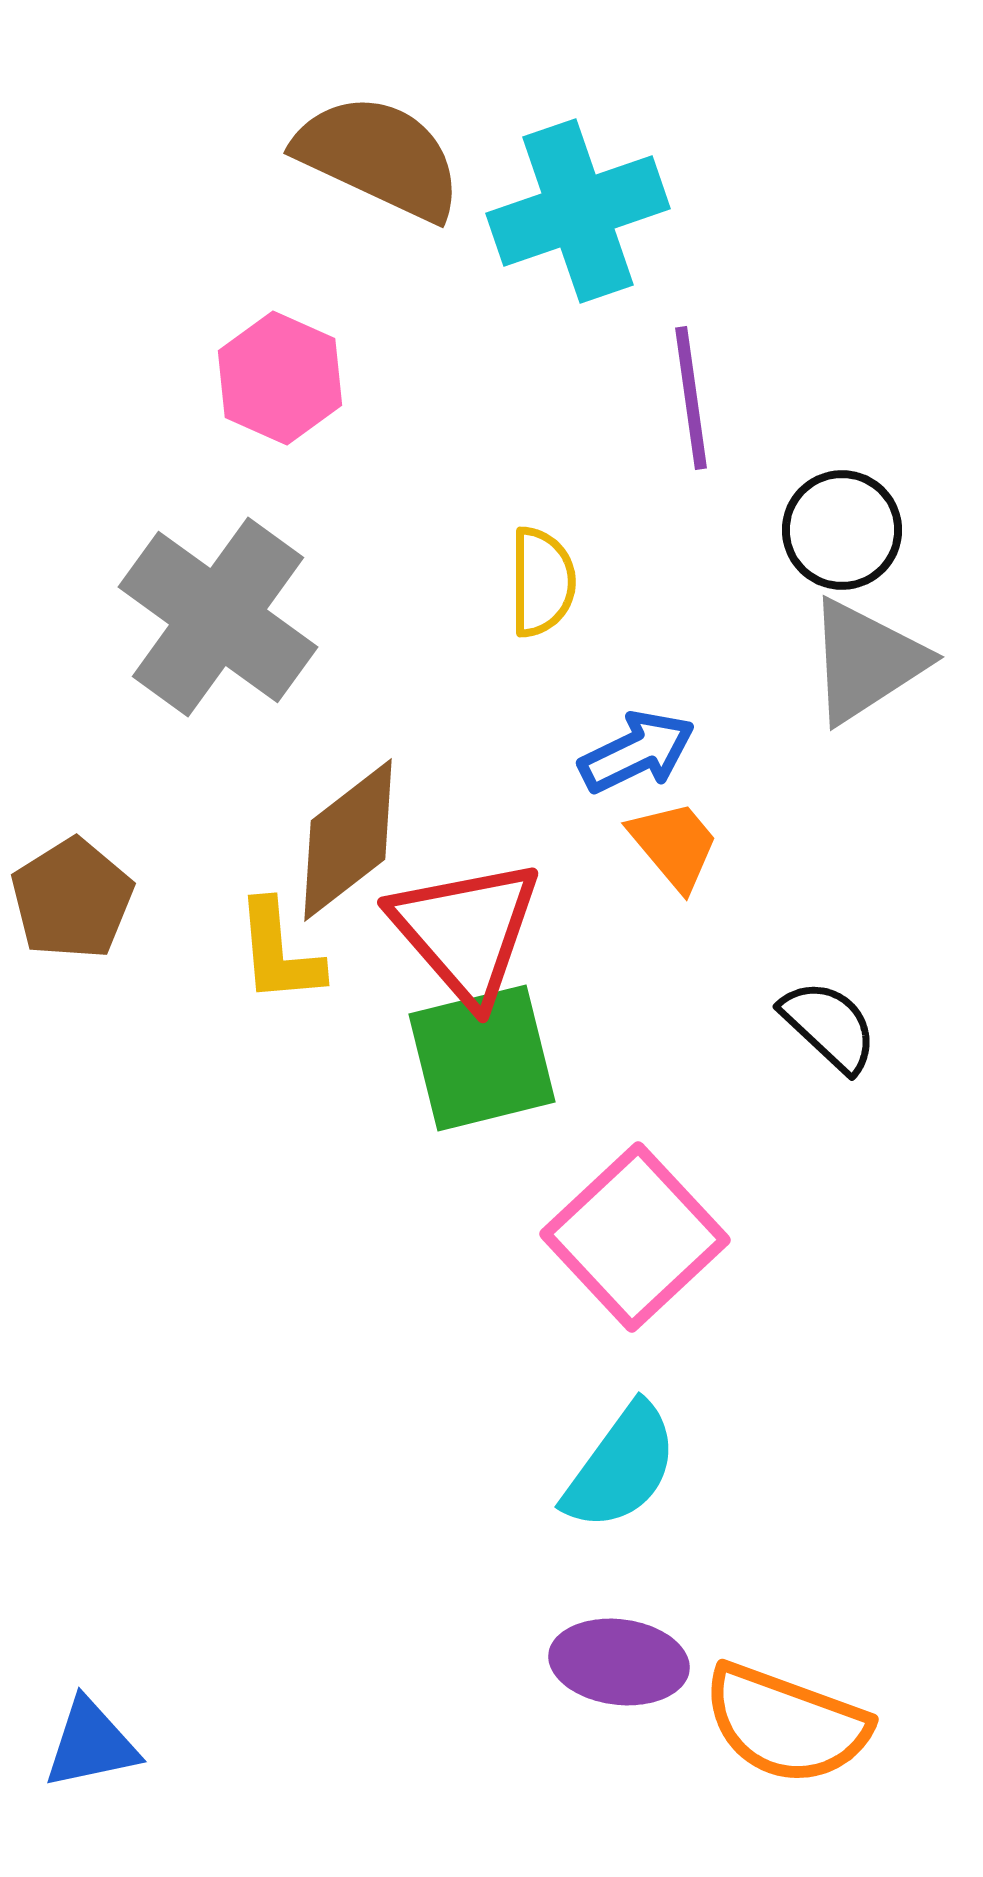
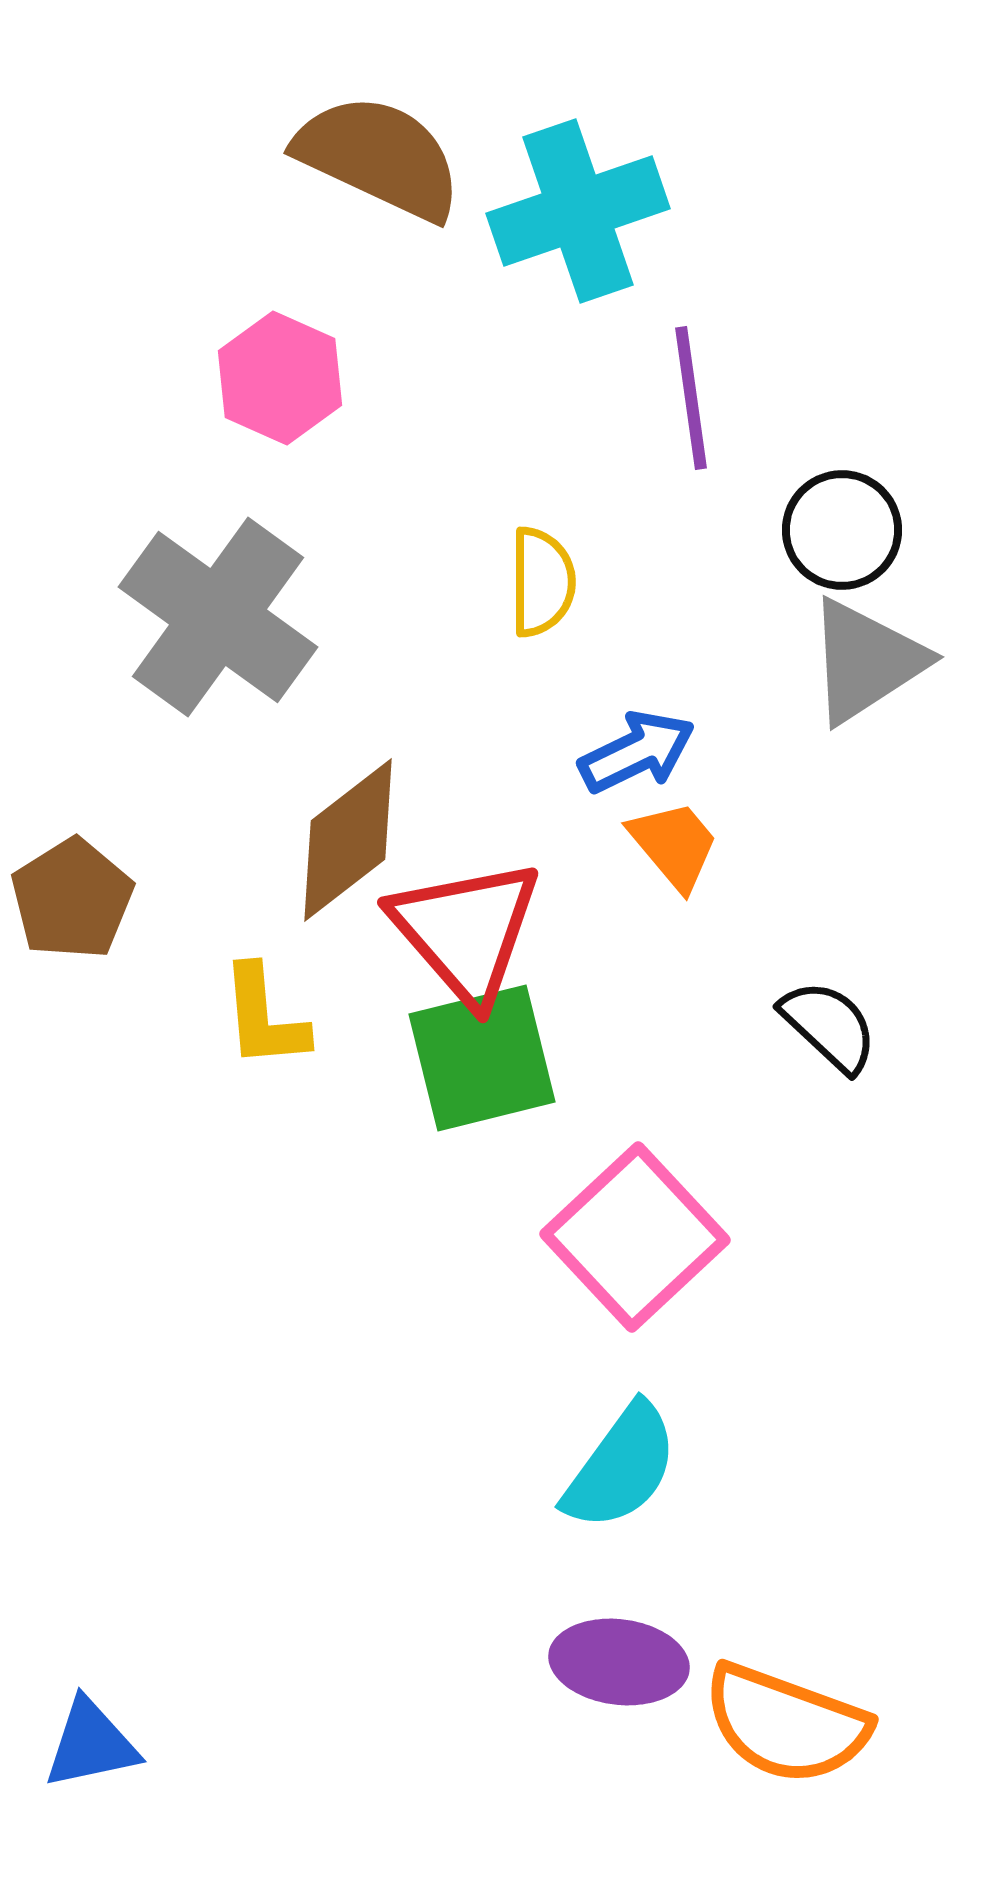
yellow L-shape: moved 15 px left, 65 px down
